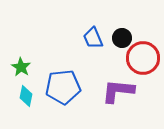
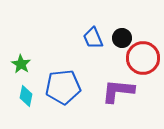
green star: moved 3 px up
